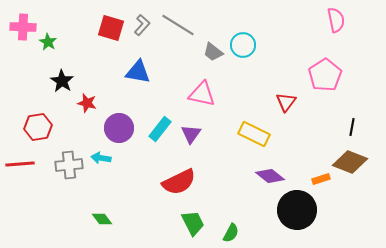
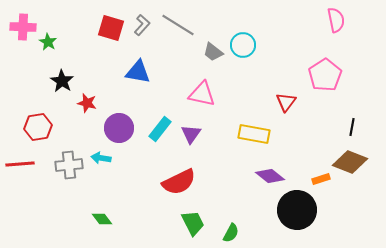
yellow rectangle: rotated 16 degrees counterclockwise
